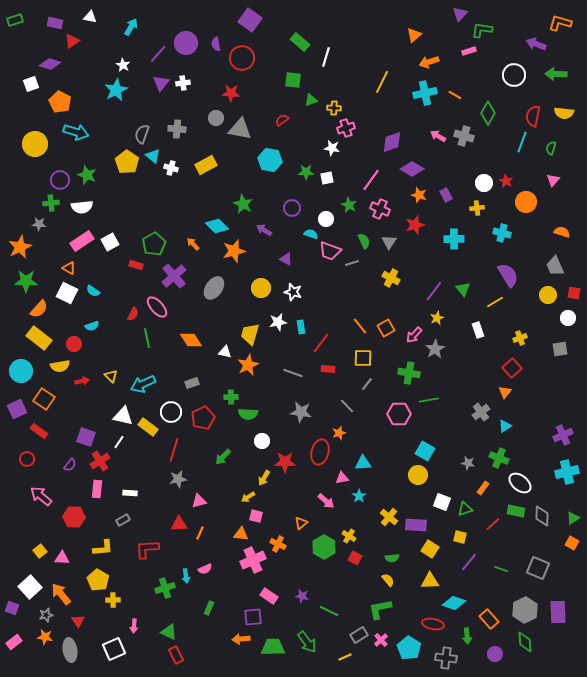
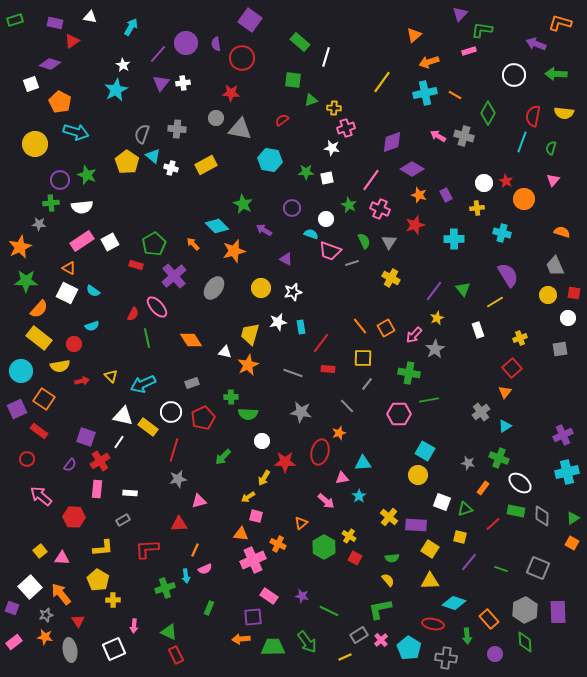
yellow line at (382, 82): rotated 10 degrees clockwise
orange circle at (526, 202): moved 2 px left, 3 px up
white star at (293, 292): rotated 30 degrees counterclockwise
orange line at (200, 533): moved 5 px left, 17 px down
